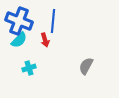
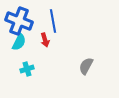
blue line: rotated 15 degrees counterclockwise
cyan semicircle: moved 2 px down; rotated 18 degrees counterclockwise
cyan cross: moved 2 px left, 1 px down
